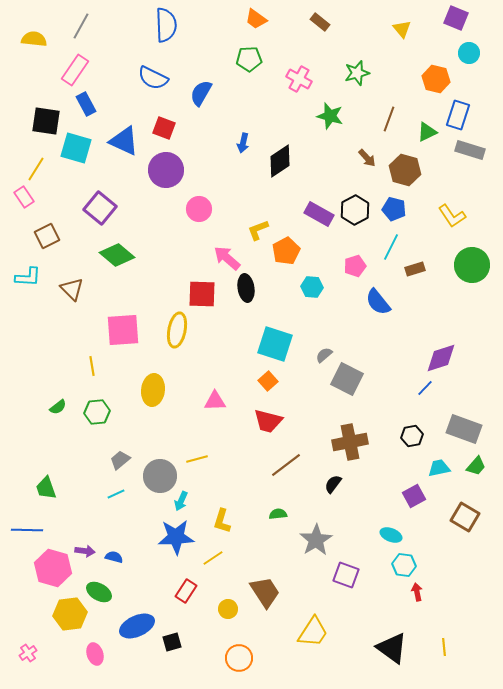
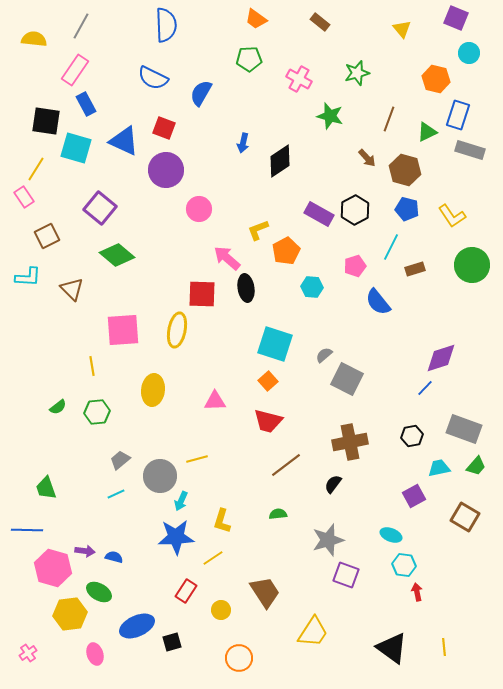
blue pentagon at (394, 209): moved 13 px right
gray star at (316, 540): moved 12 px right; rotated 16 degrees clockwise
yellow circle at (228, 609): moved 7 px left, 1 px down
